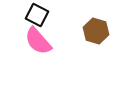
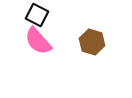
brown hexagon: moved 4 px left, 11 px down
